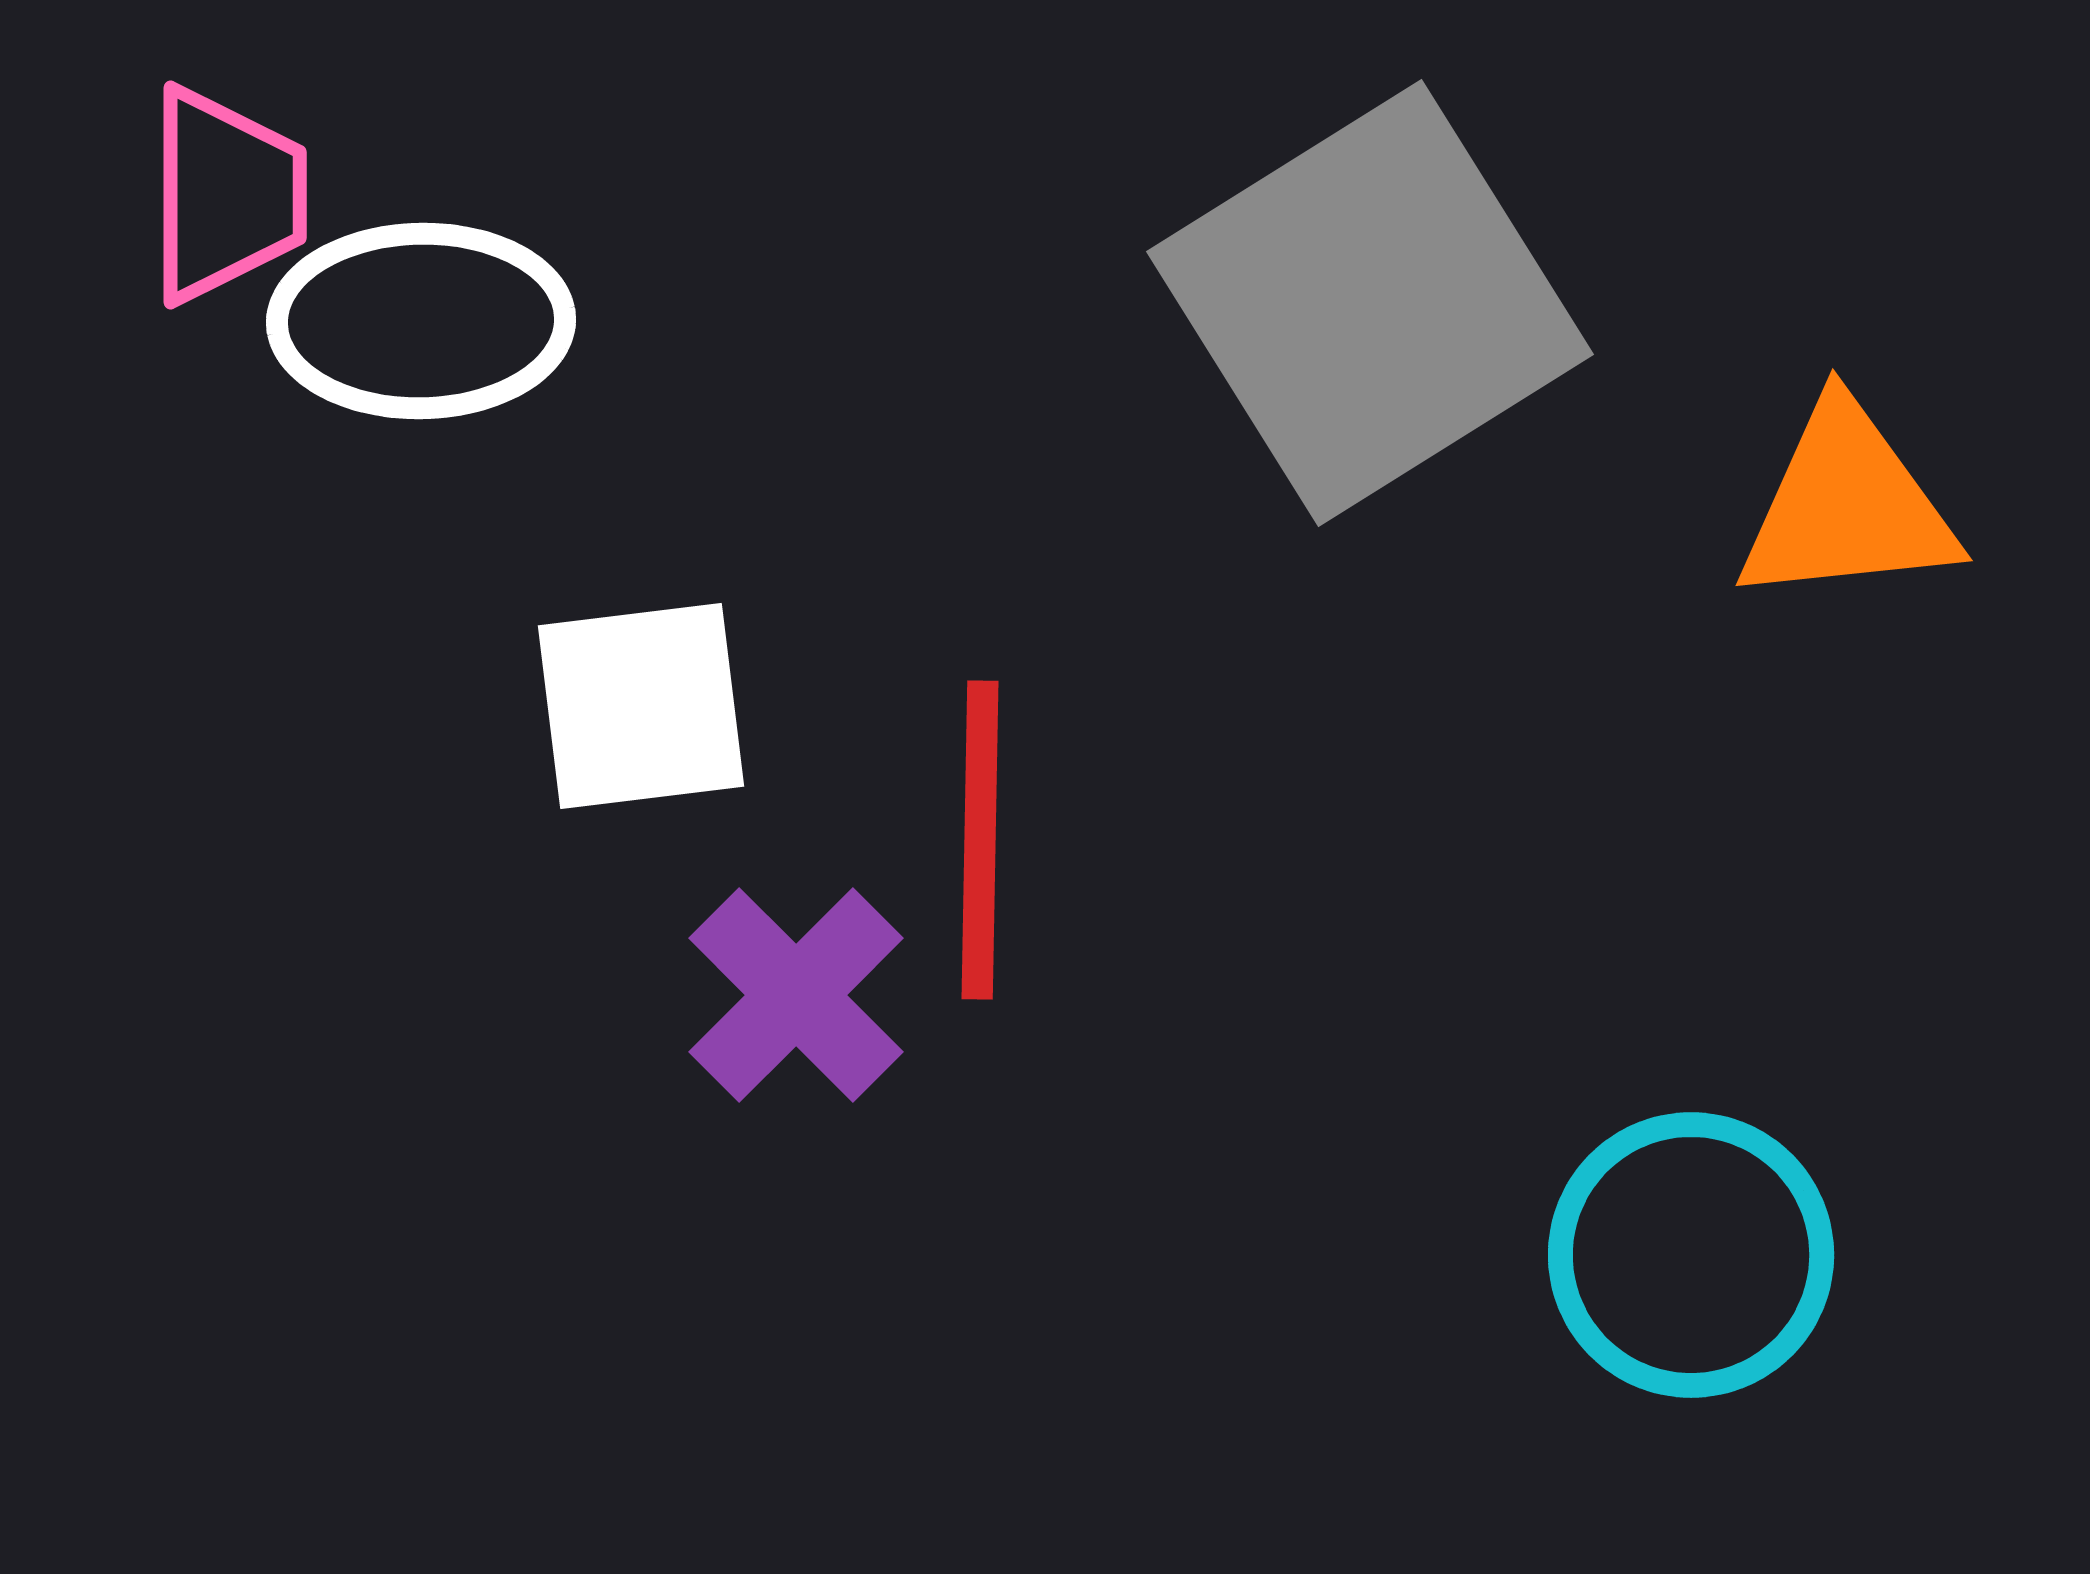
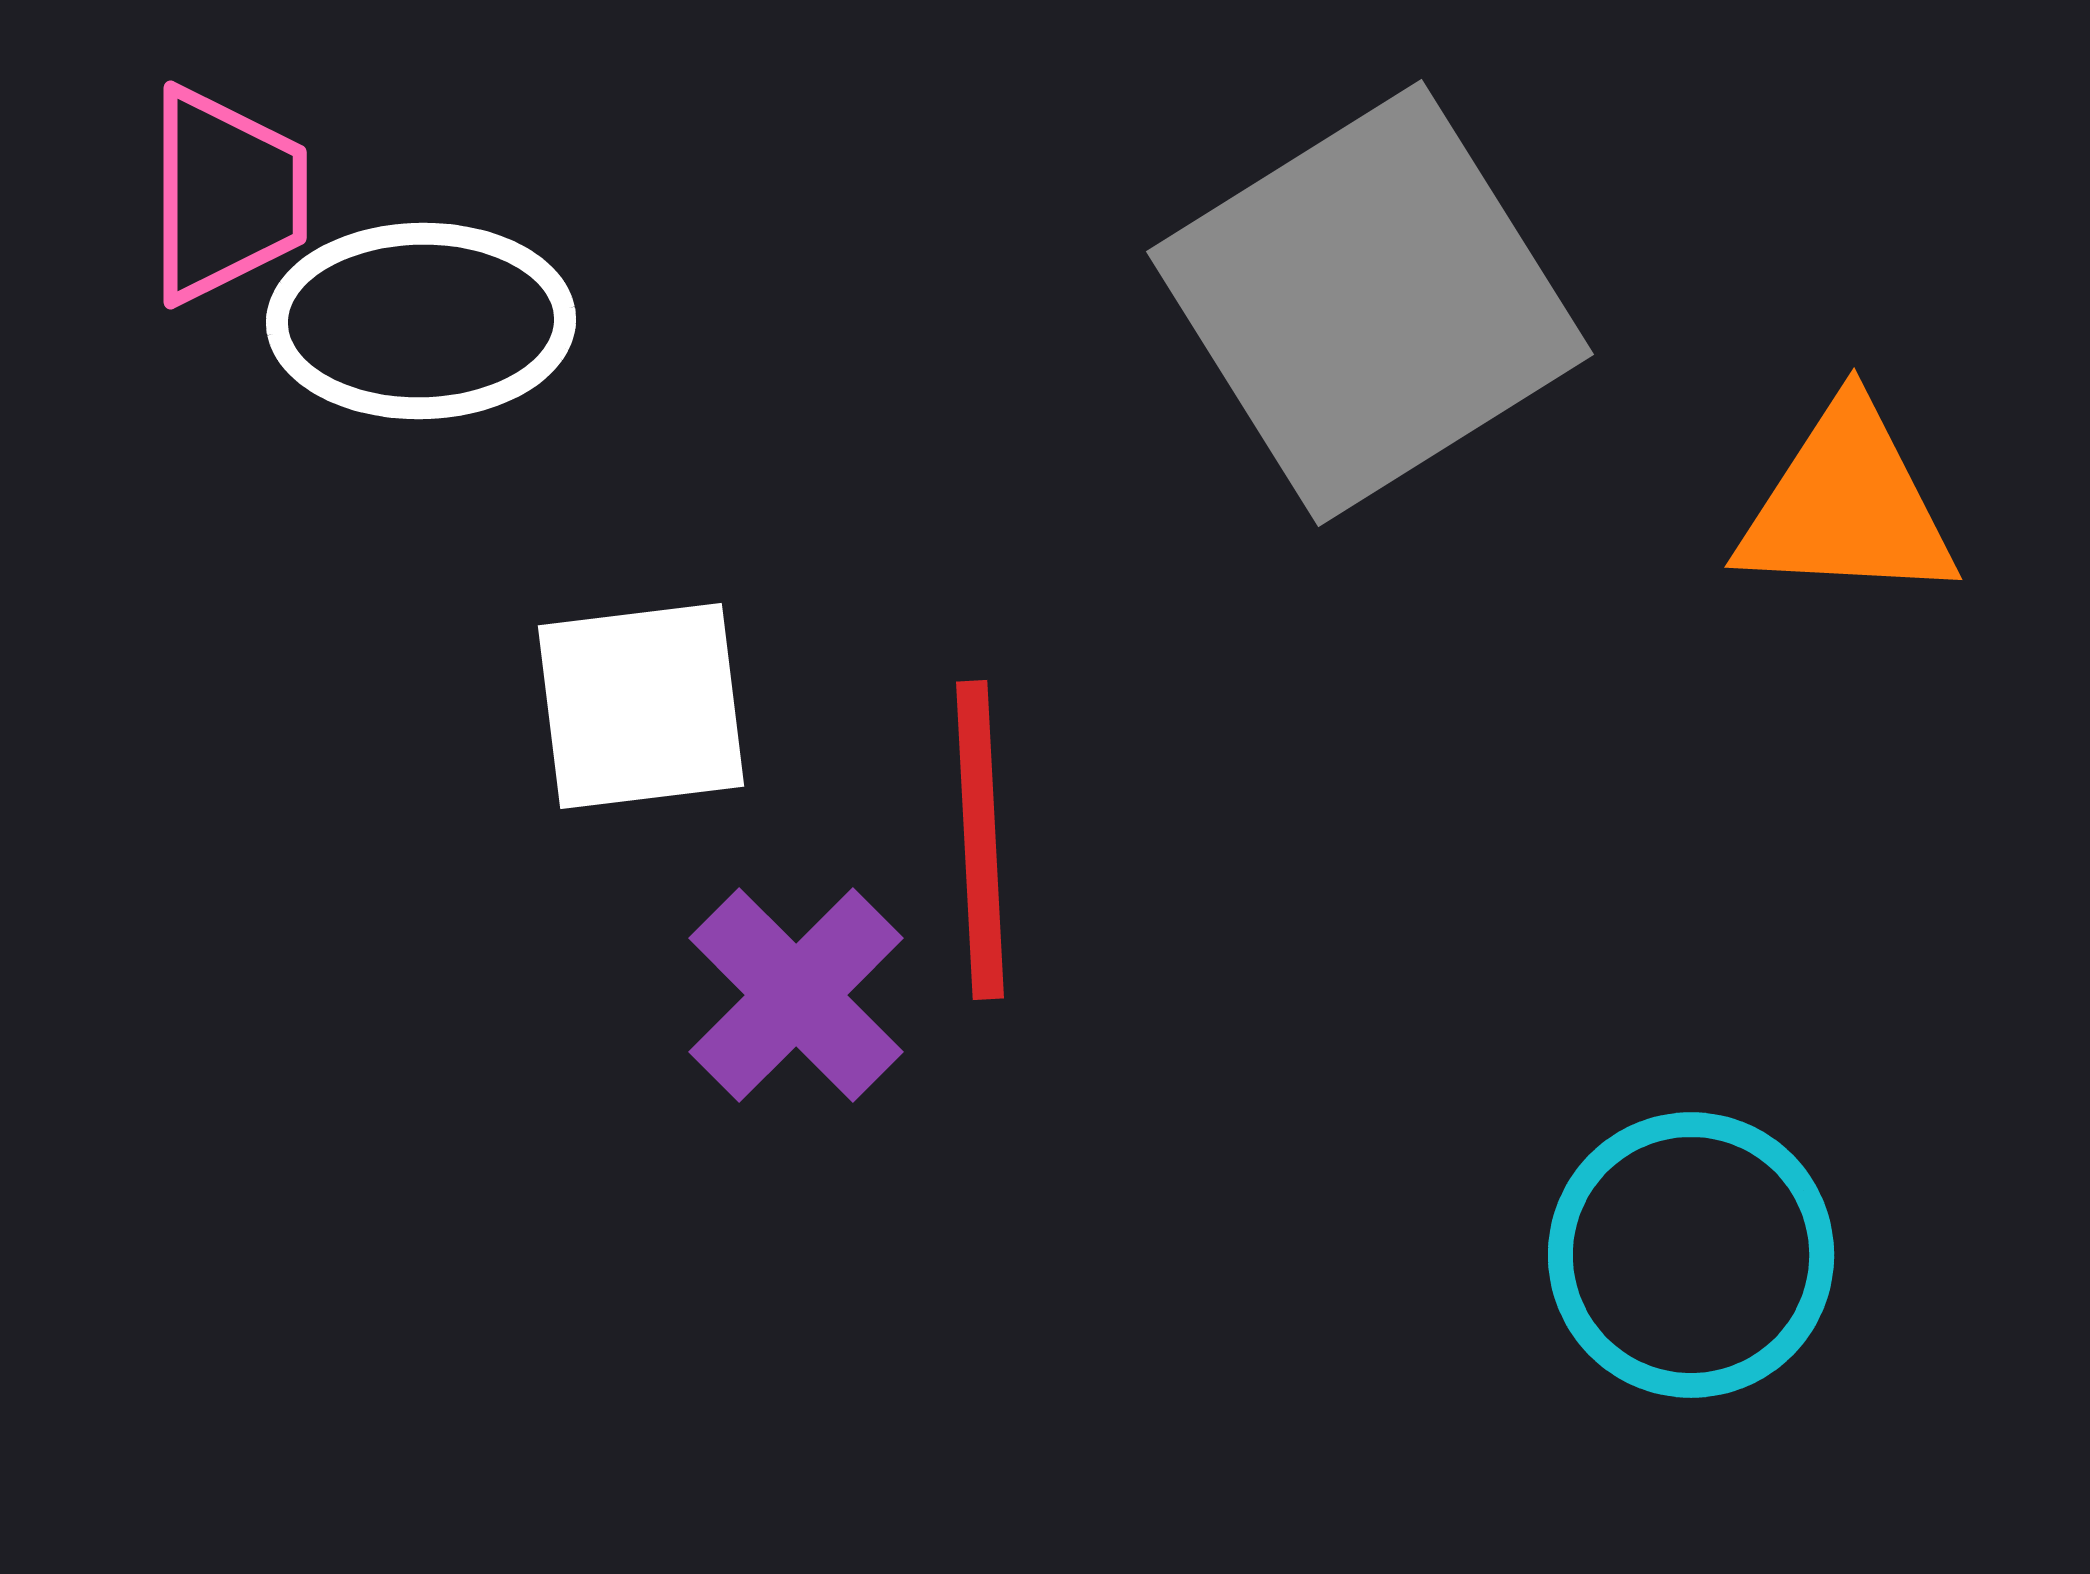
orange triangle: rotated 9 degrees clockwise
red line: rotated 4 degrees counterclockwise
